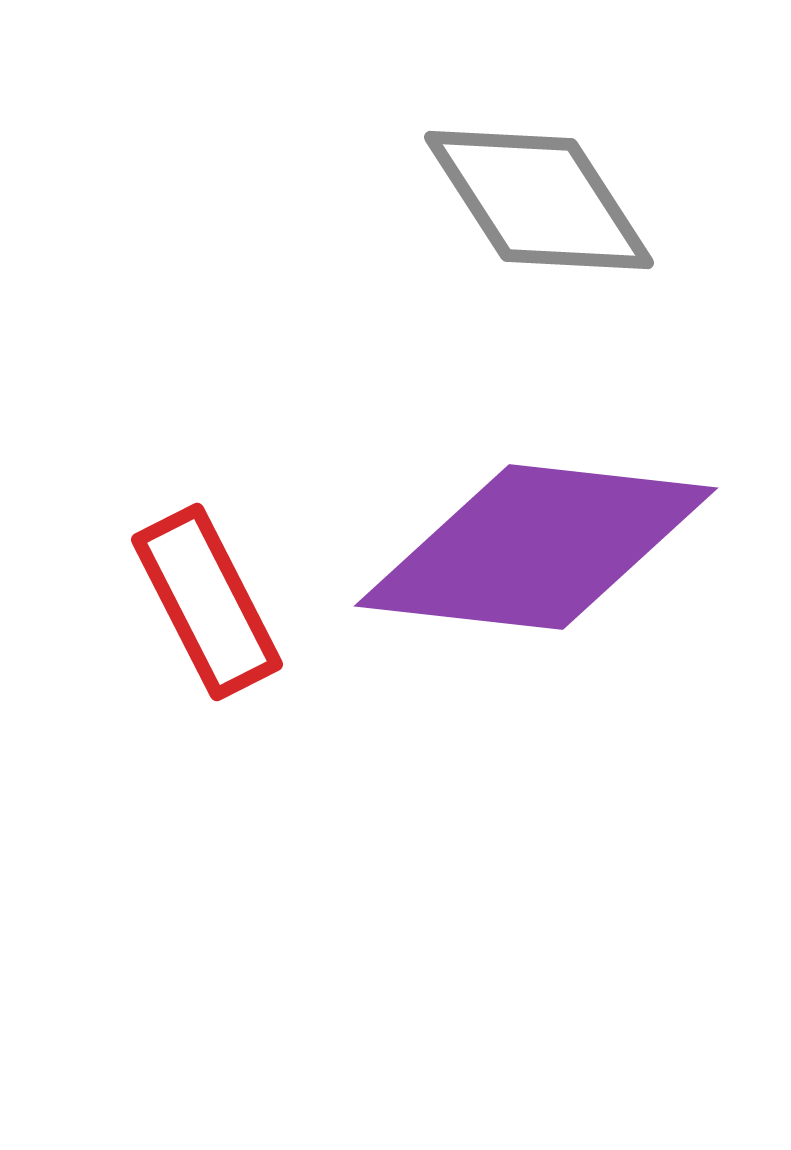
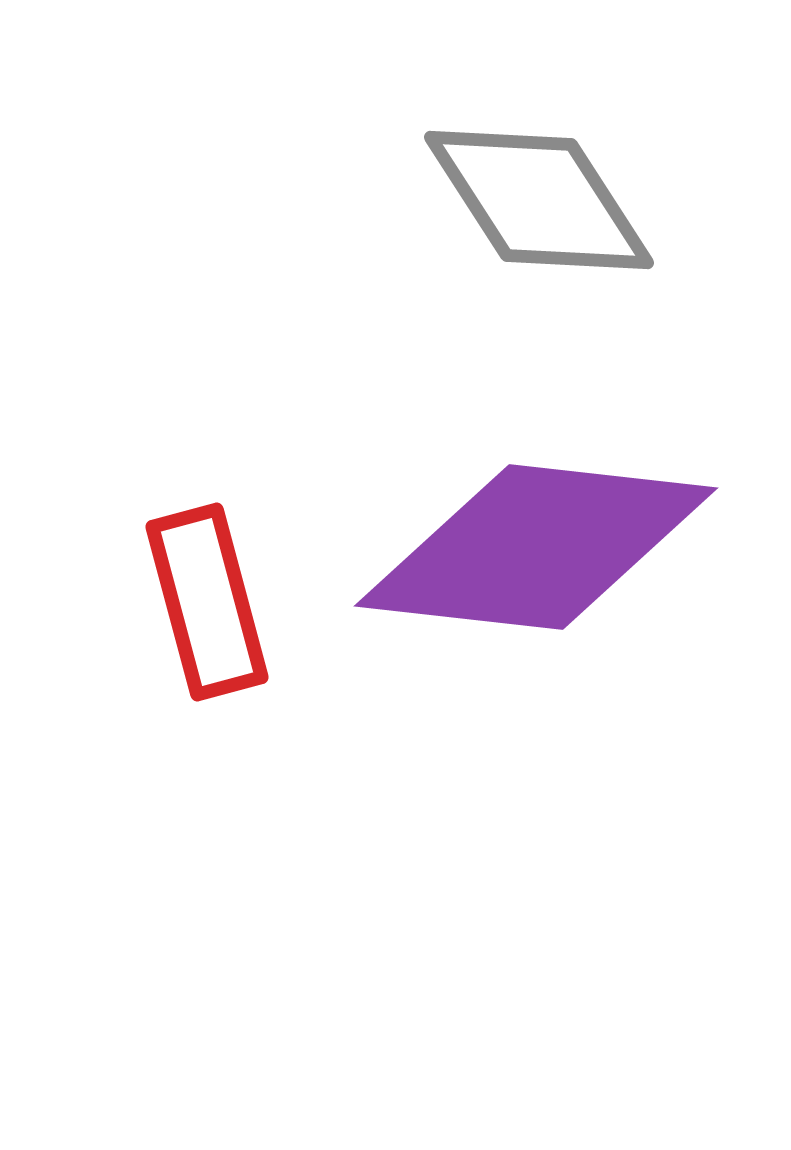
red rectangle: rotated 12 degrees clockwise
